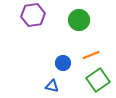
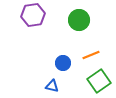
green square: moved 1 px right, 1 px down
